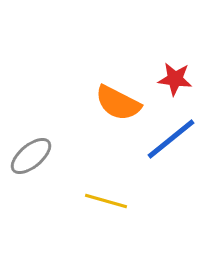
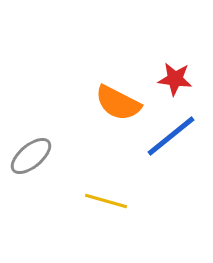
blue line: moved 3 px up
